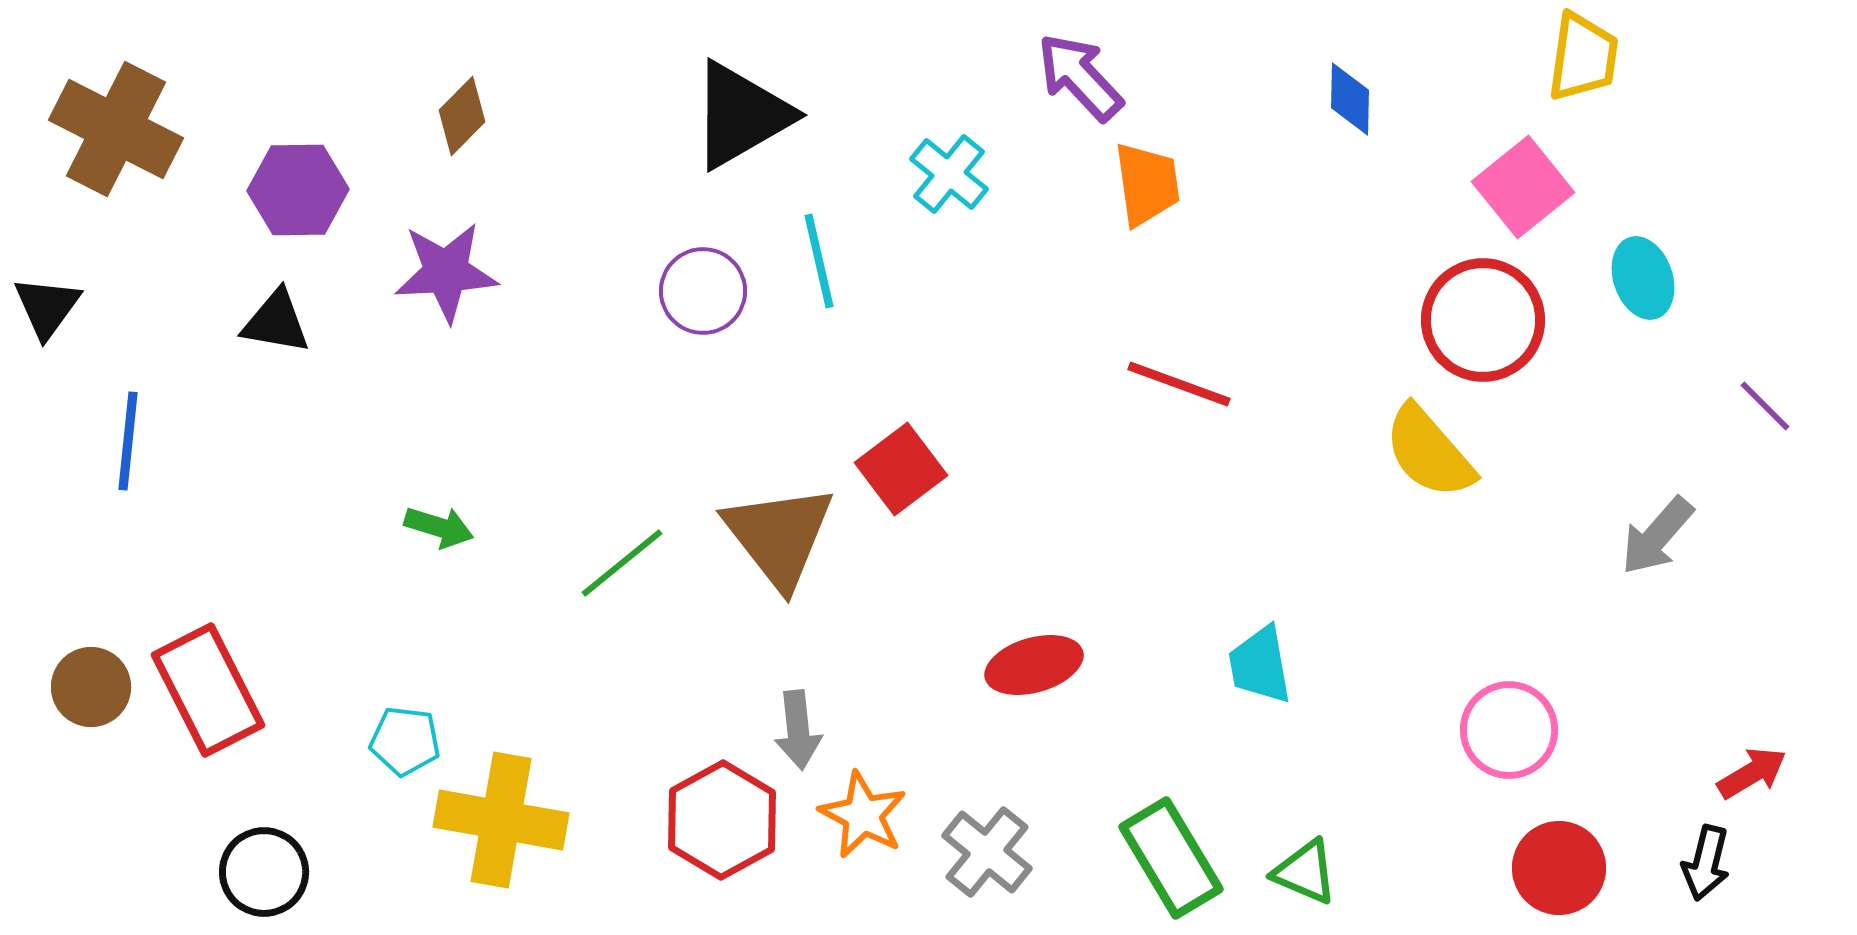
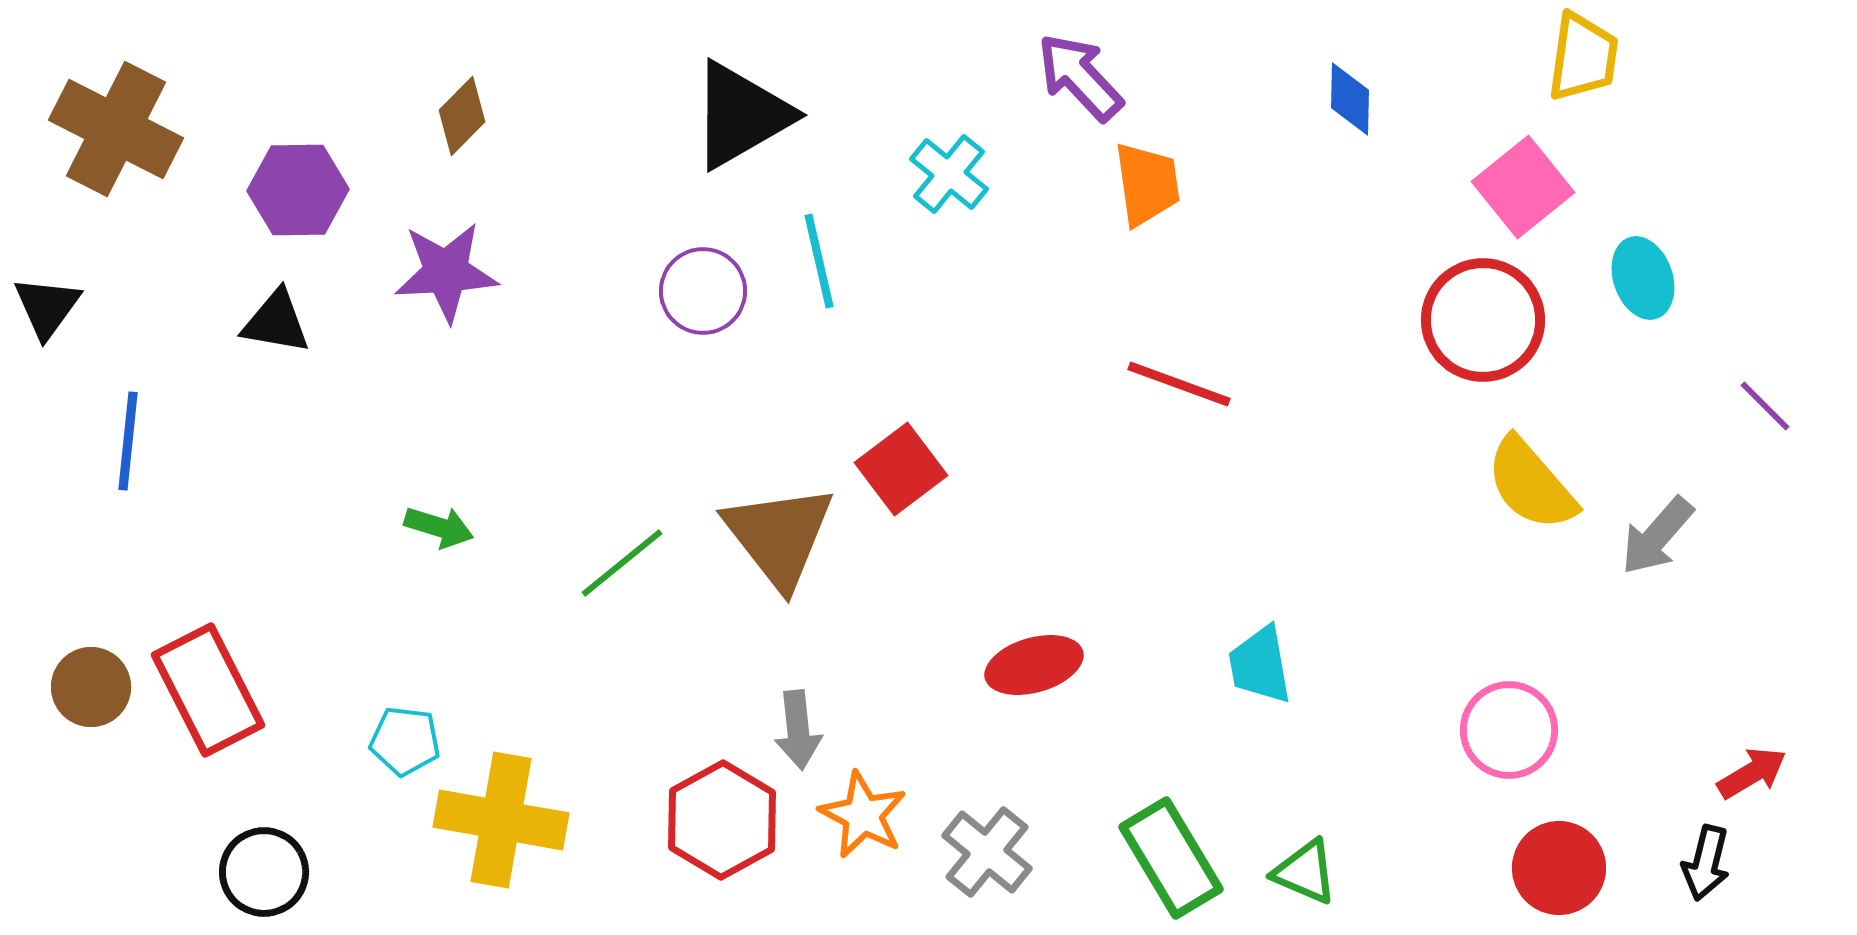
yellow semicircle at (1429, 452): moved 102 px right, 32 px down
